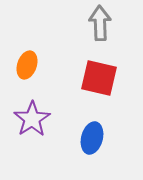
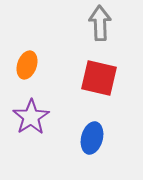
purple star: moved 1 px left, 2 px up
